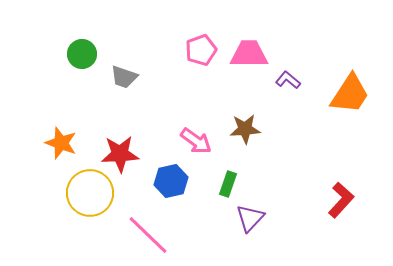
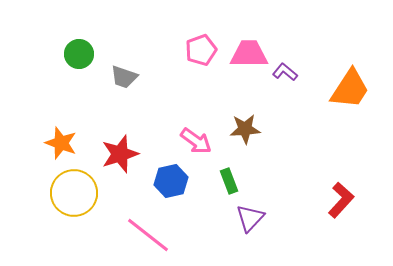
green circle: moved 3 px left
purple L-shape: moved 3 px left, 8 px up
orange trapezoid: moved 5 px up
red star: rotated 15 degrees counterclockwise
green rectangle: moved 1 px right, 3 px up; rotated 40 degrees counterclockwise
yellow circle: moved 16 px left
pink line: rotated 6 degrees counterclockwise
